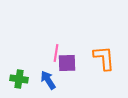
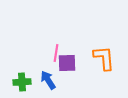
green cross: moved 3 px right, 3 px down; rotated 12 degrees counterclockwise
